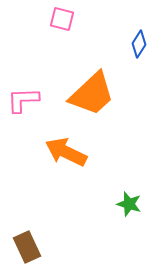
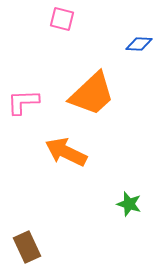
blue diamond: rotated 60 degrees clockwise
pink L-shape: moved 2 px down
